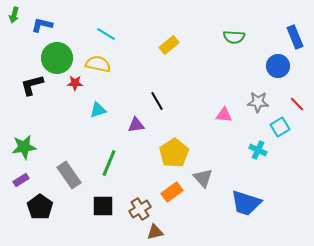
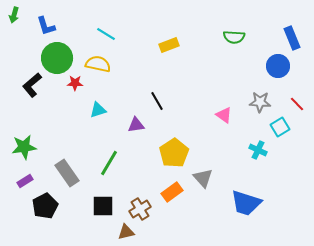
blue L-shape: moved 4 px right, 1 px down; rotated 120 degrees counterclockwise
blue rectangle: moved 3 px left, 1 px down
yellow rectangle: rotated 18 degrees clockwise
black L-shape: rotated 25 degrees counterclockwise
gray star: moved 2 px right
pink triangle: rotated 30 degrees clockwise
green line: rotated 8 degrees clockwise
gray rectangle: moved 2 px left, 2 px up
purple rectangle: moved 4 px right, 1 px down
black pentagon: moved 5 px right, 1 px up; rotated 10 degrees clockwise
brown triangle: moved 29 px left
